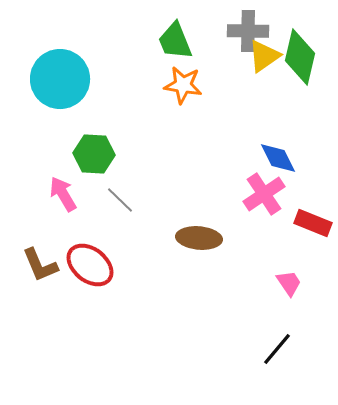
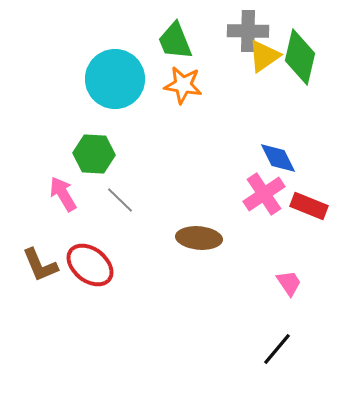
cyan circle: moved 55 px right
red rectangle: moved 4 px left, 17 px up
